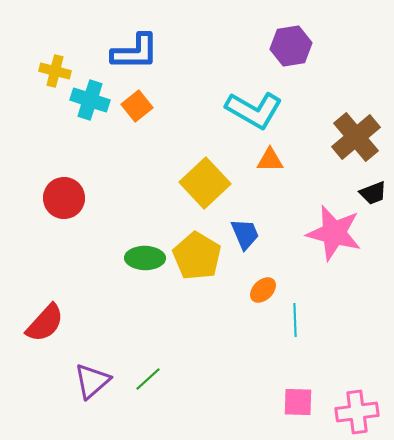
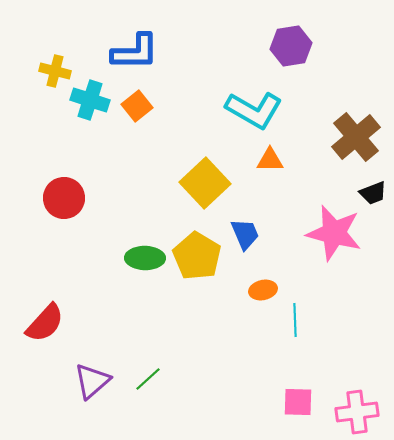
orange ellipse: rotated 32 degrees clockwise
